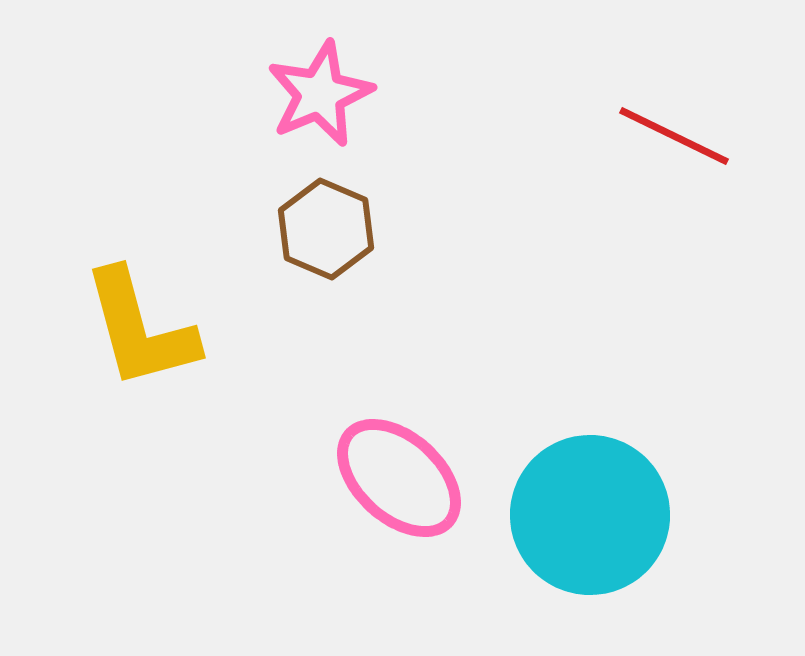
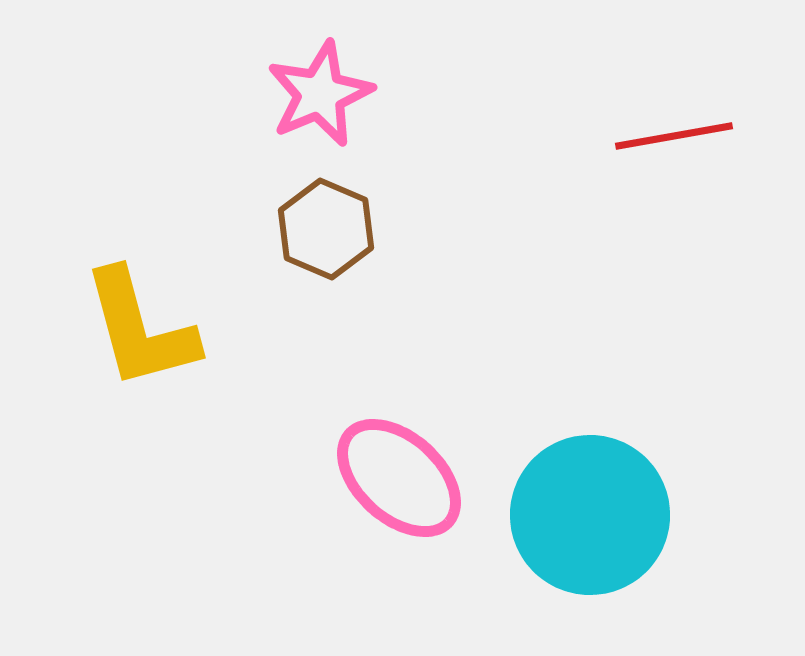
red line: rotated 36 degrees counterclockwise
